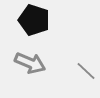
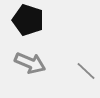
black pentagon: moved 6 px left
